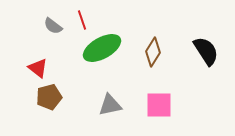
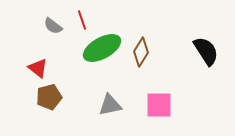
brown diamond: moved 12 px left
